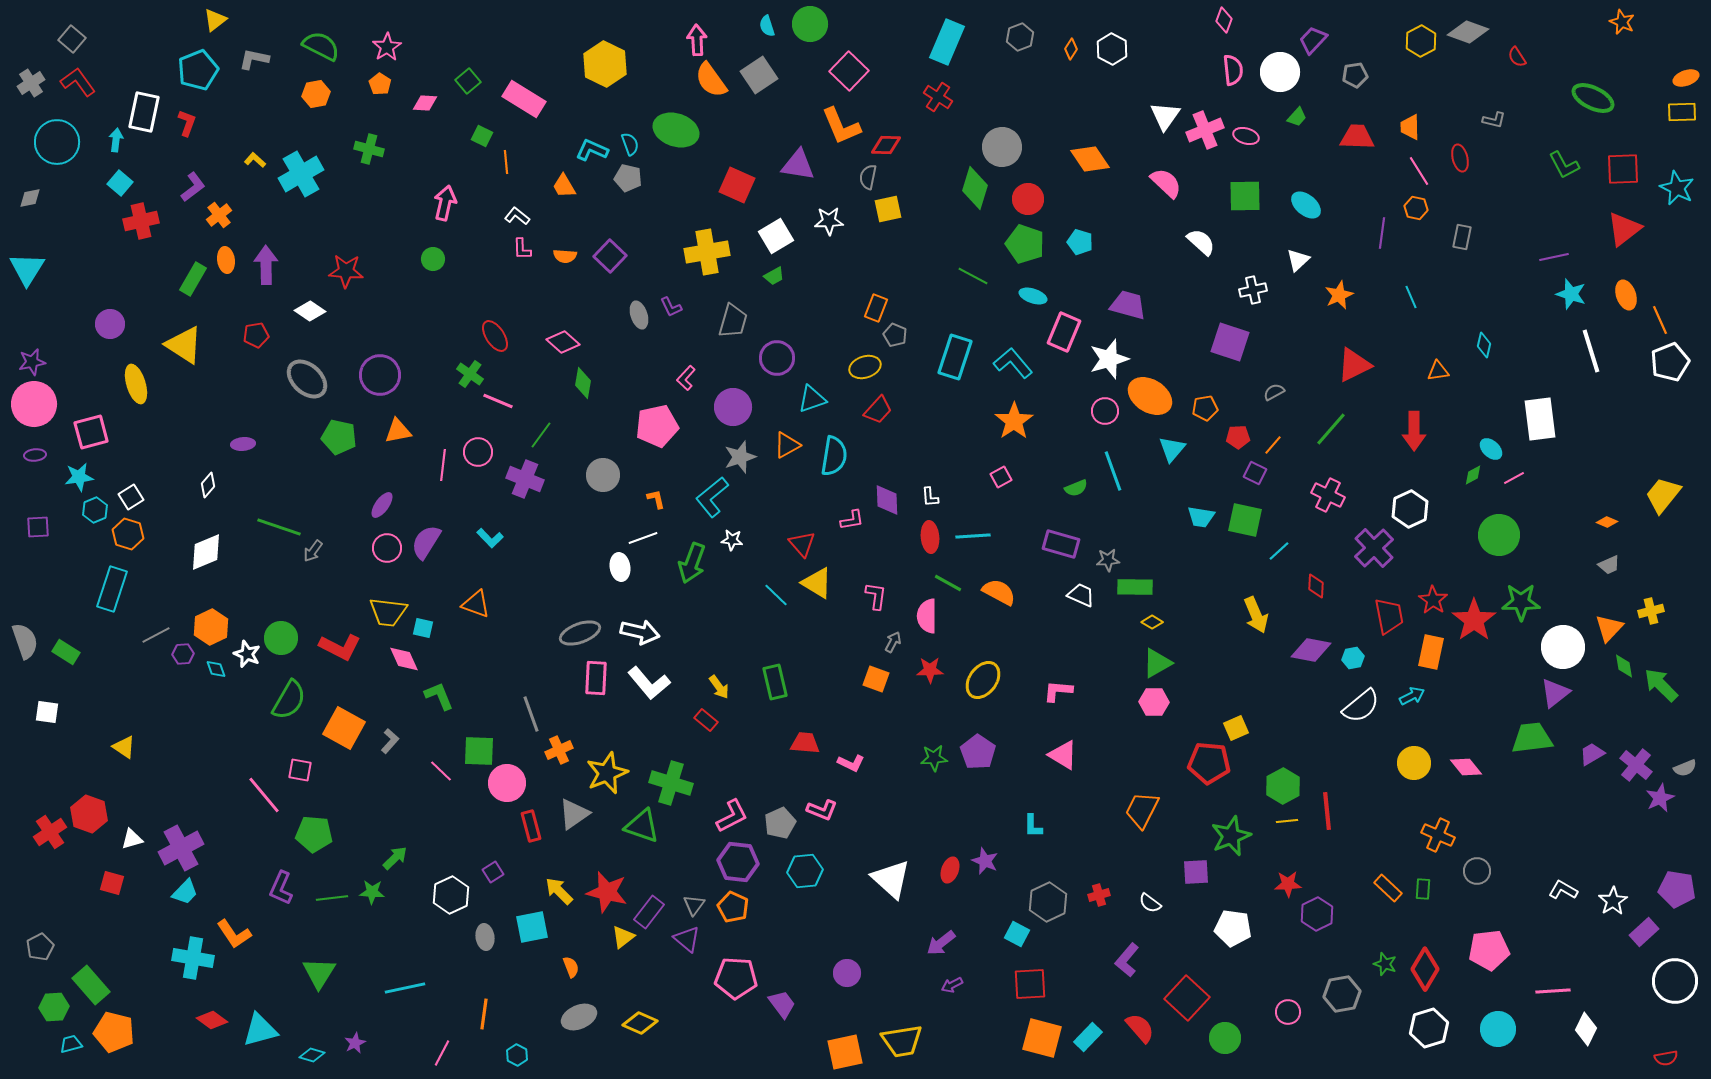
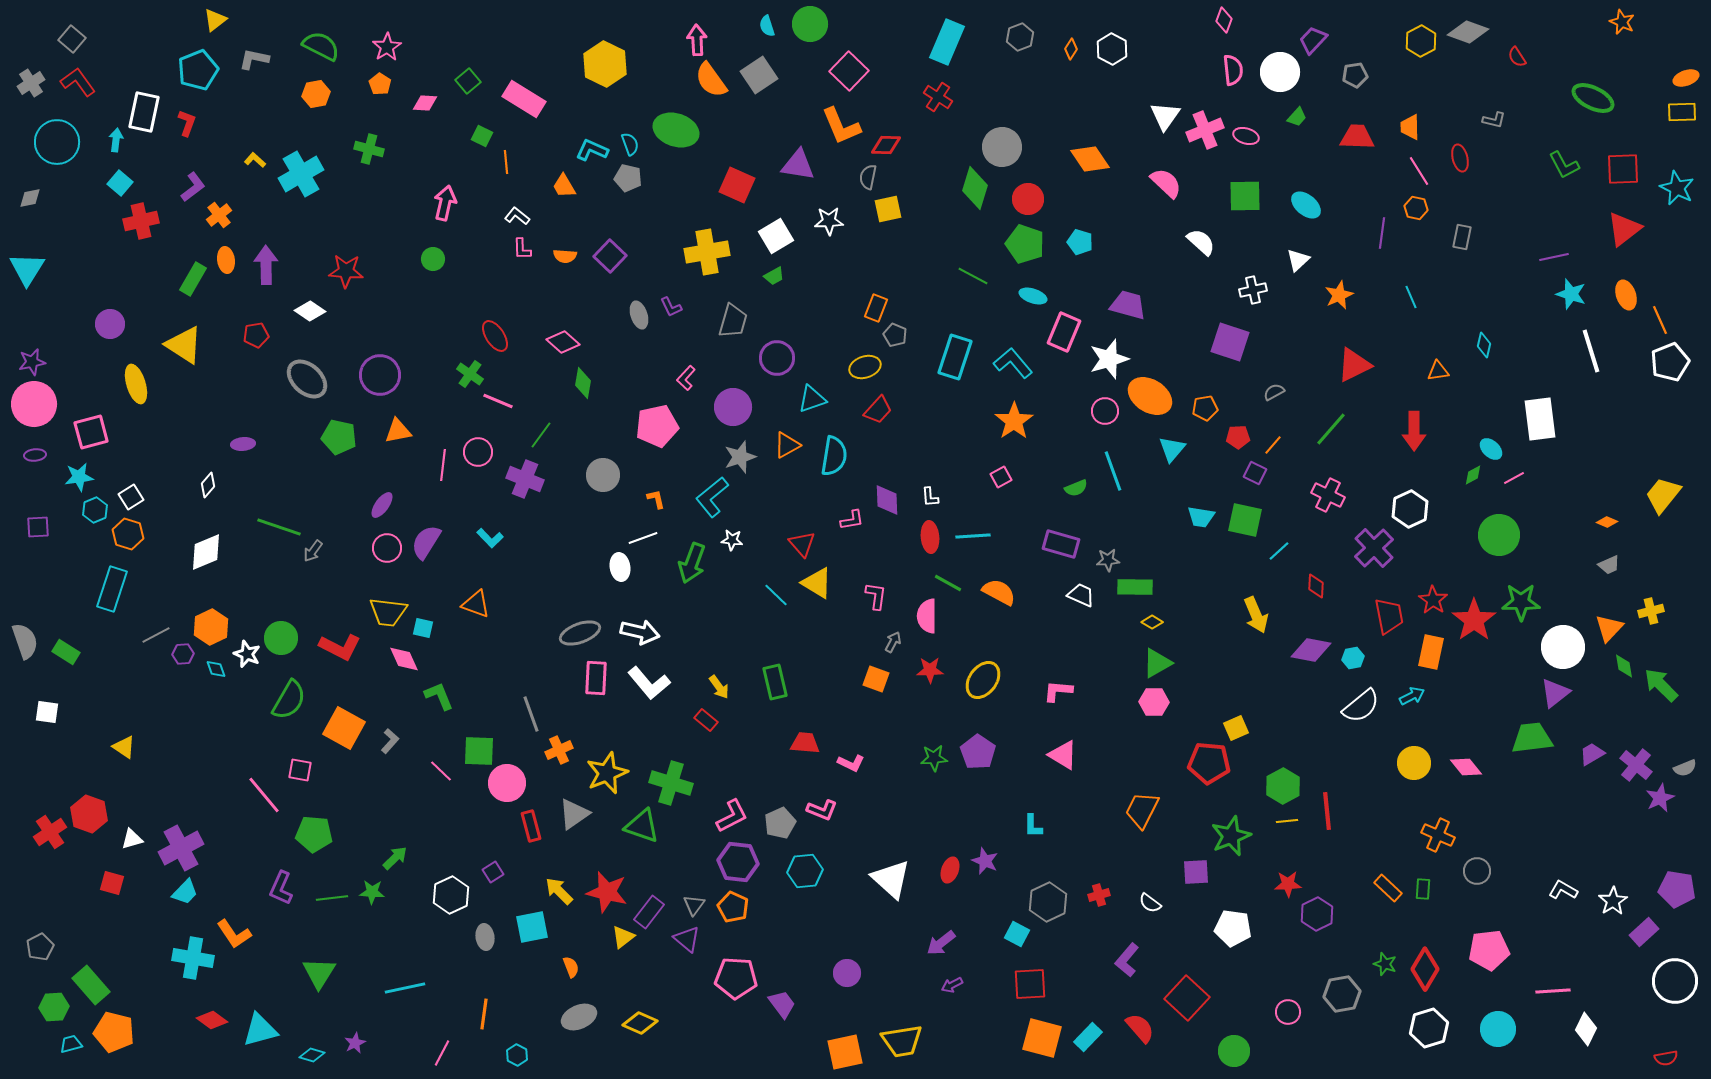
green circle at (1225, 1038): moved 9 px right, 13 px down
